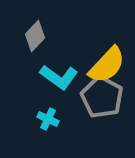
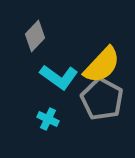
yellow semicircle: moved 5 px left
gray pentagon: moved 2 px down
